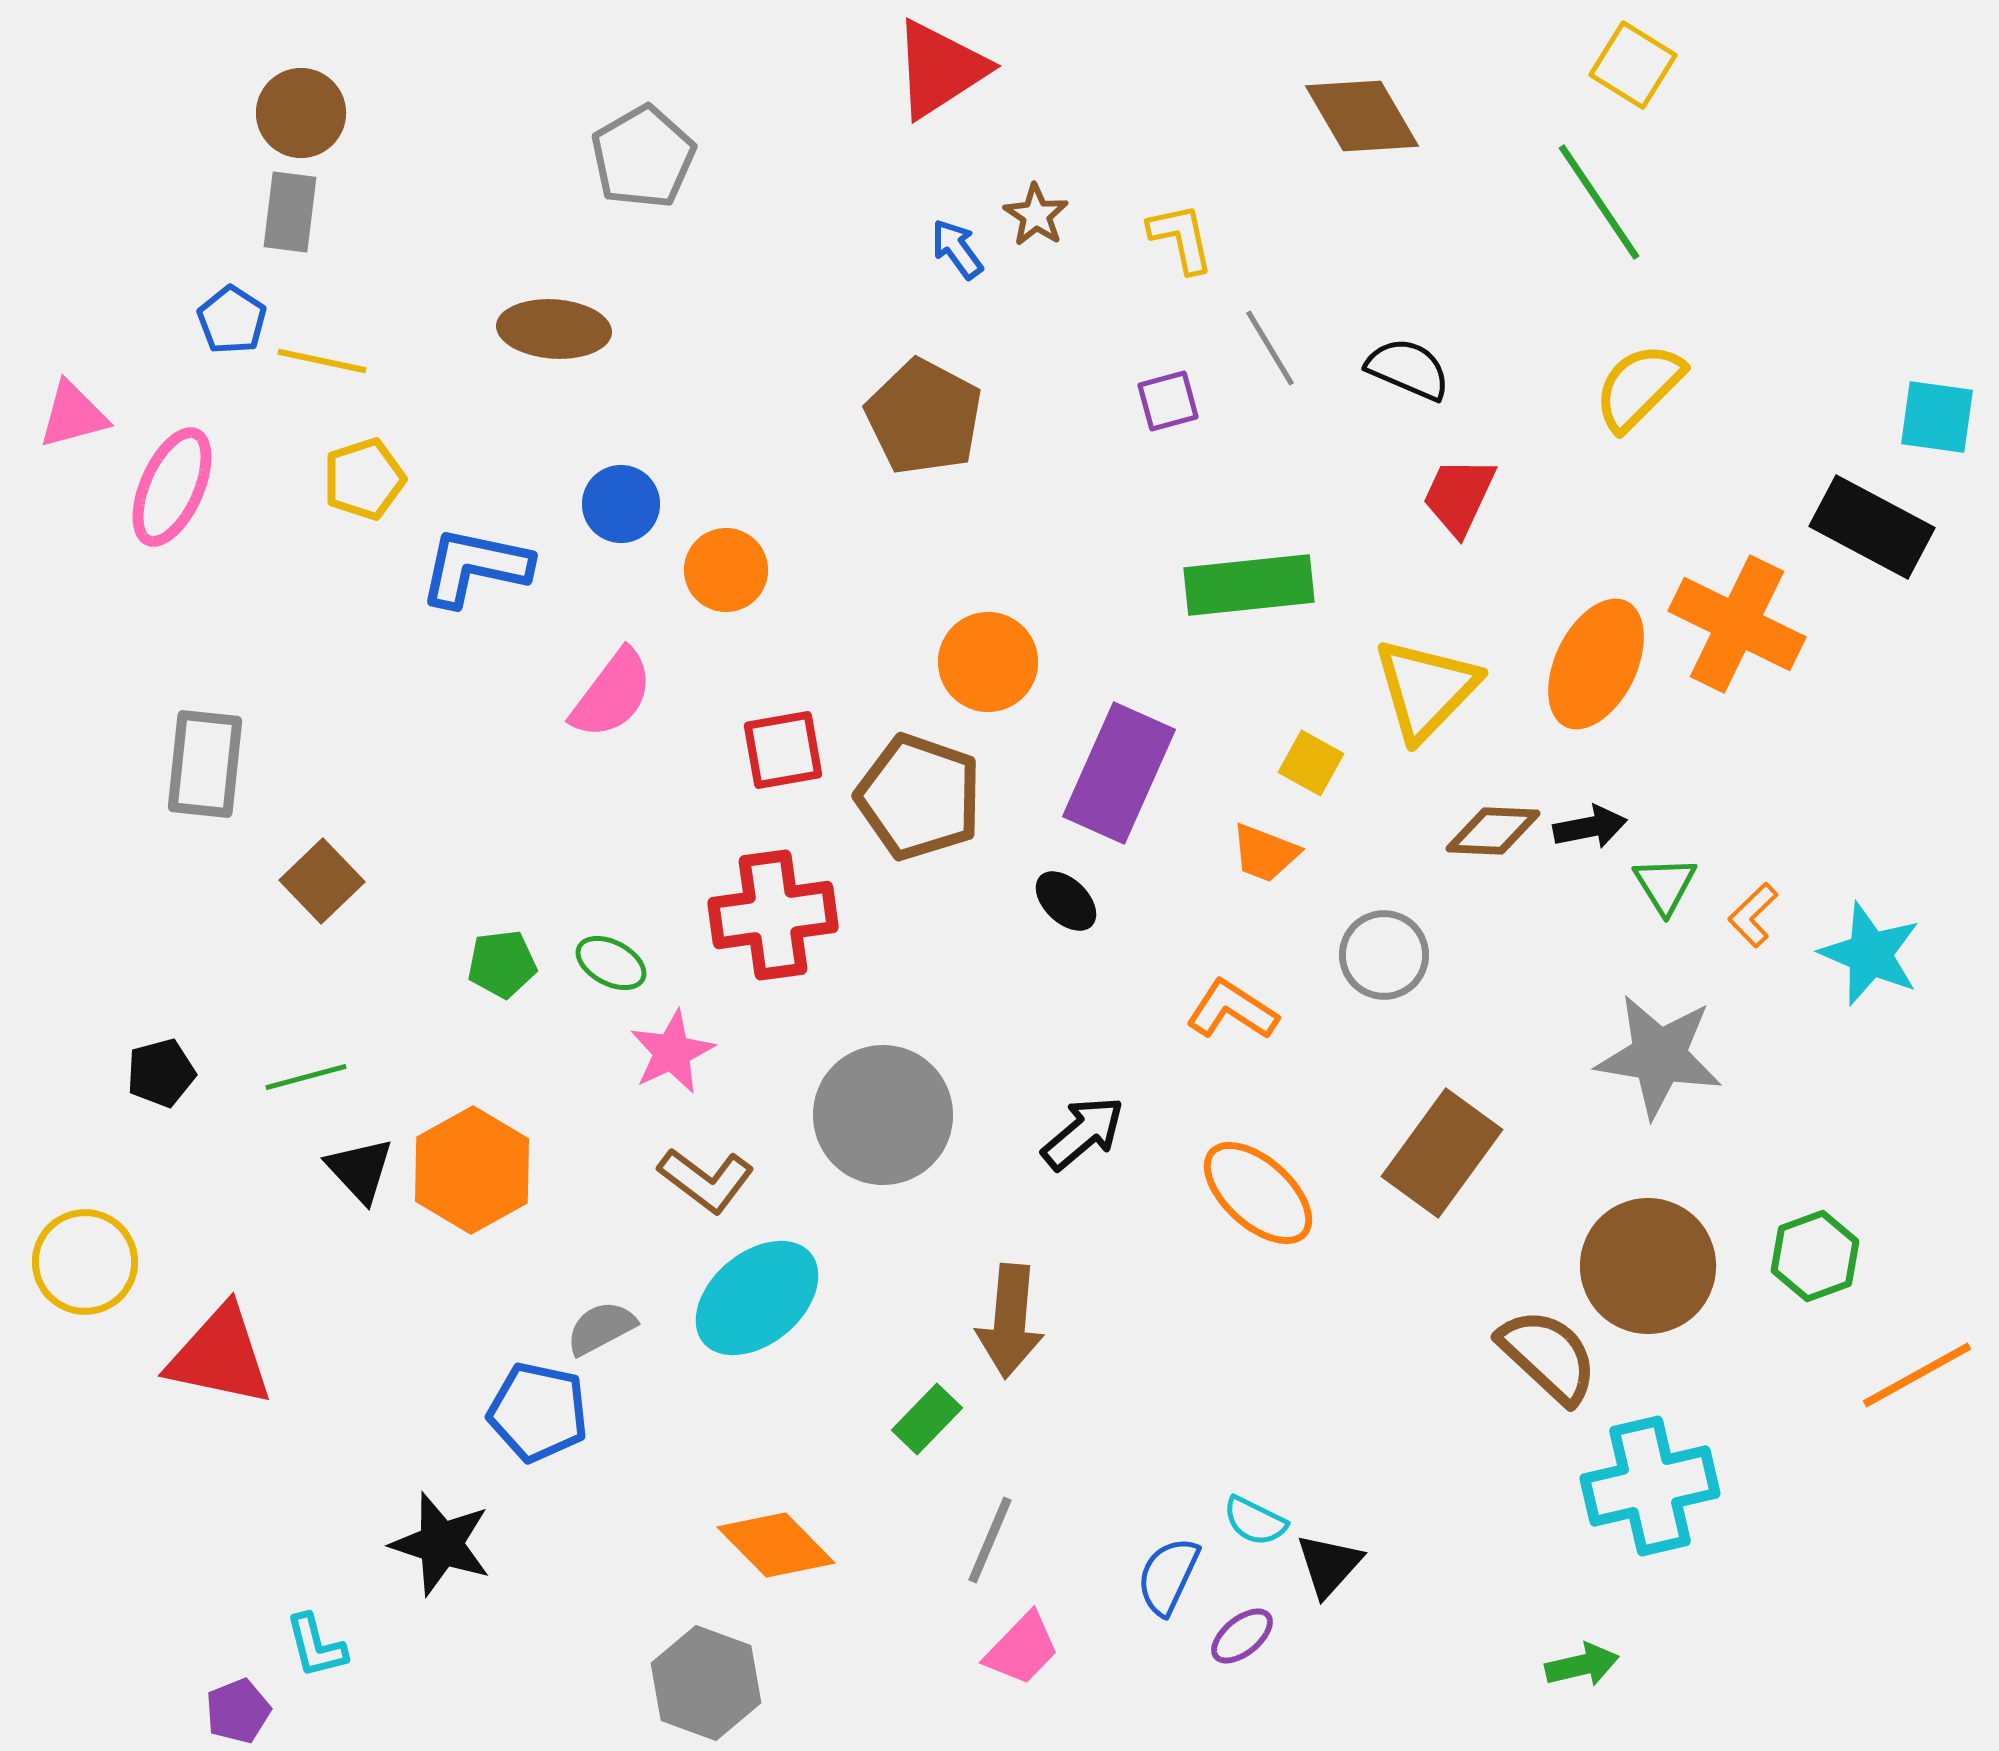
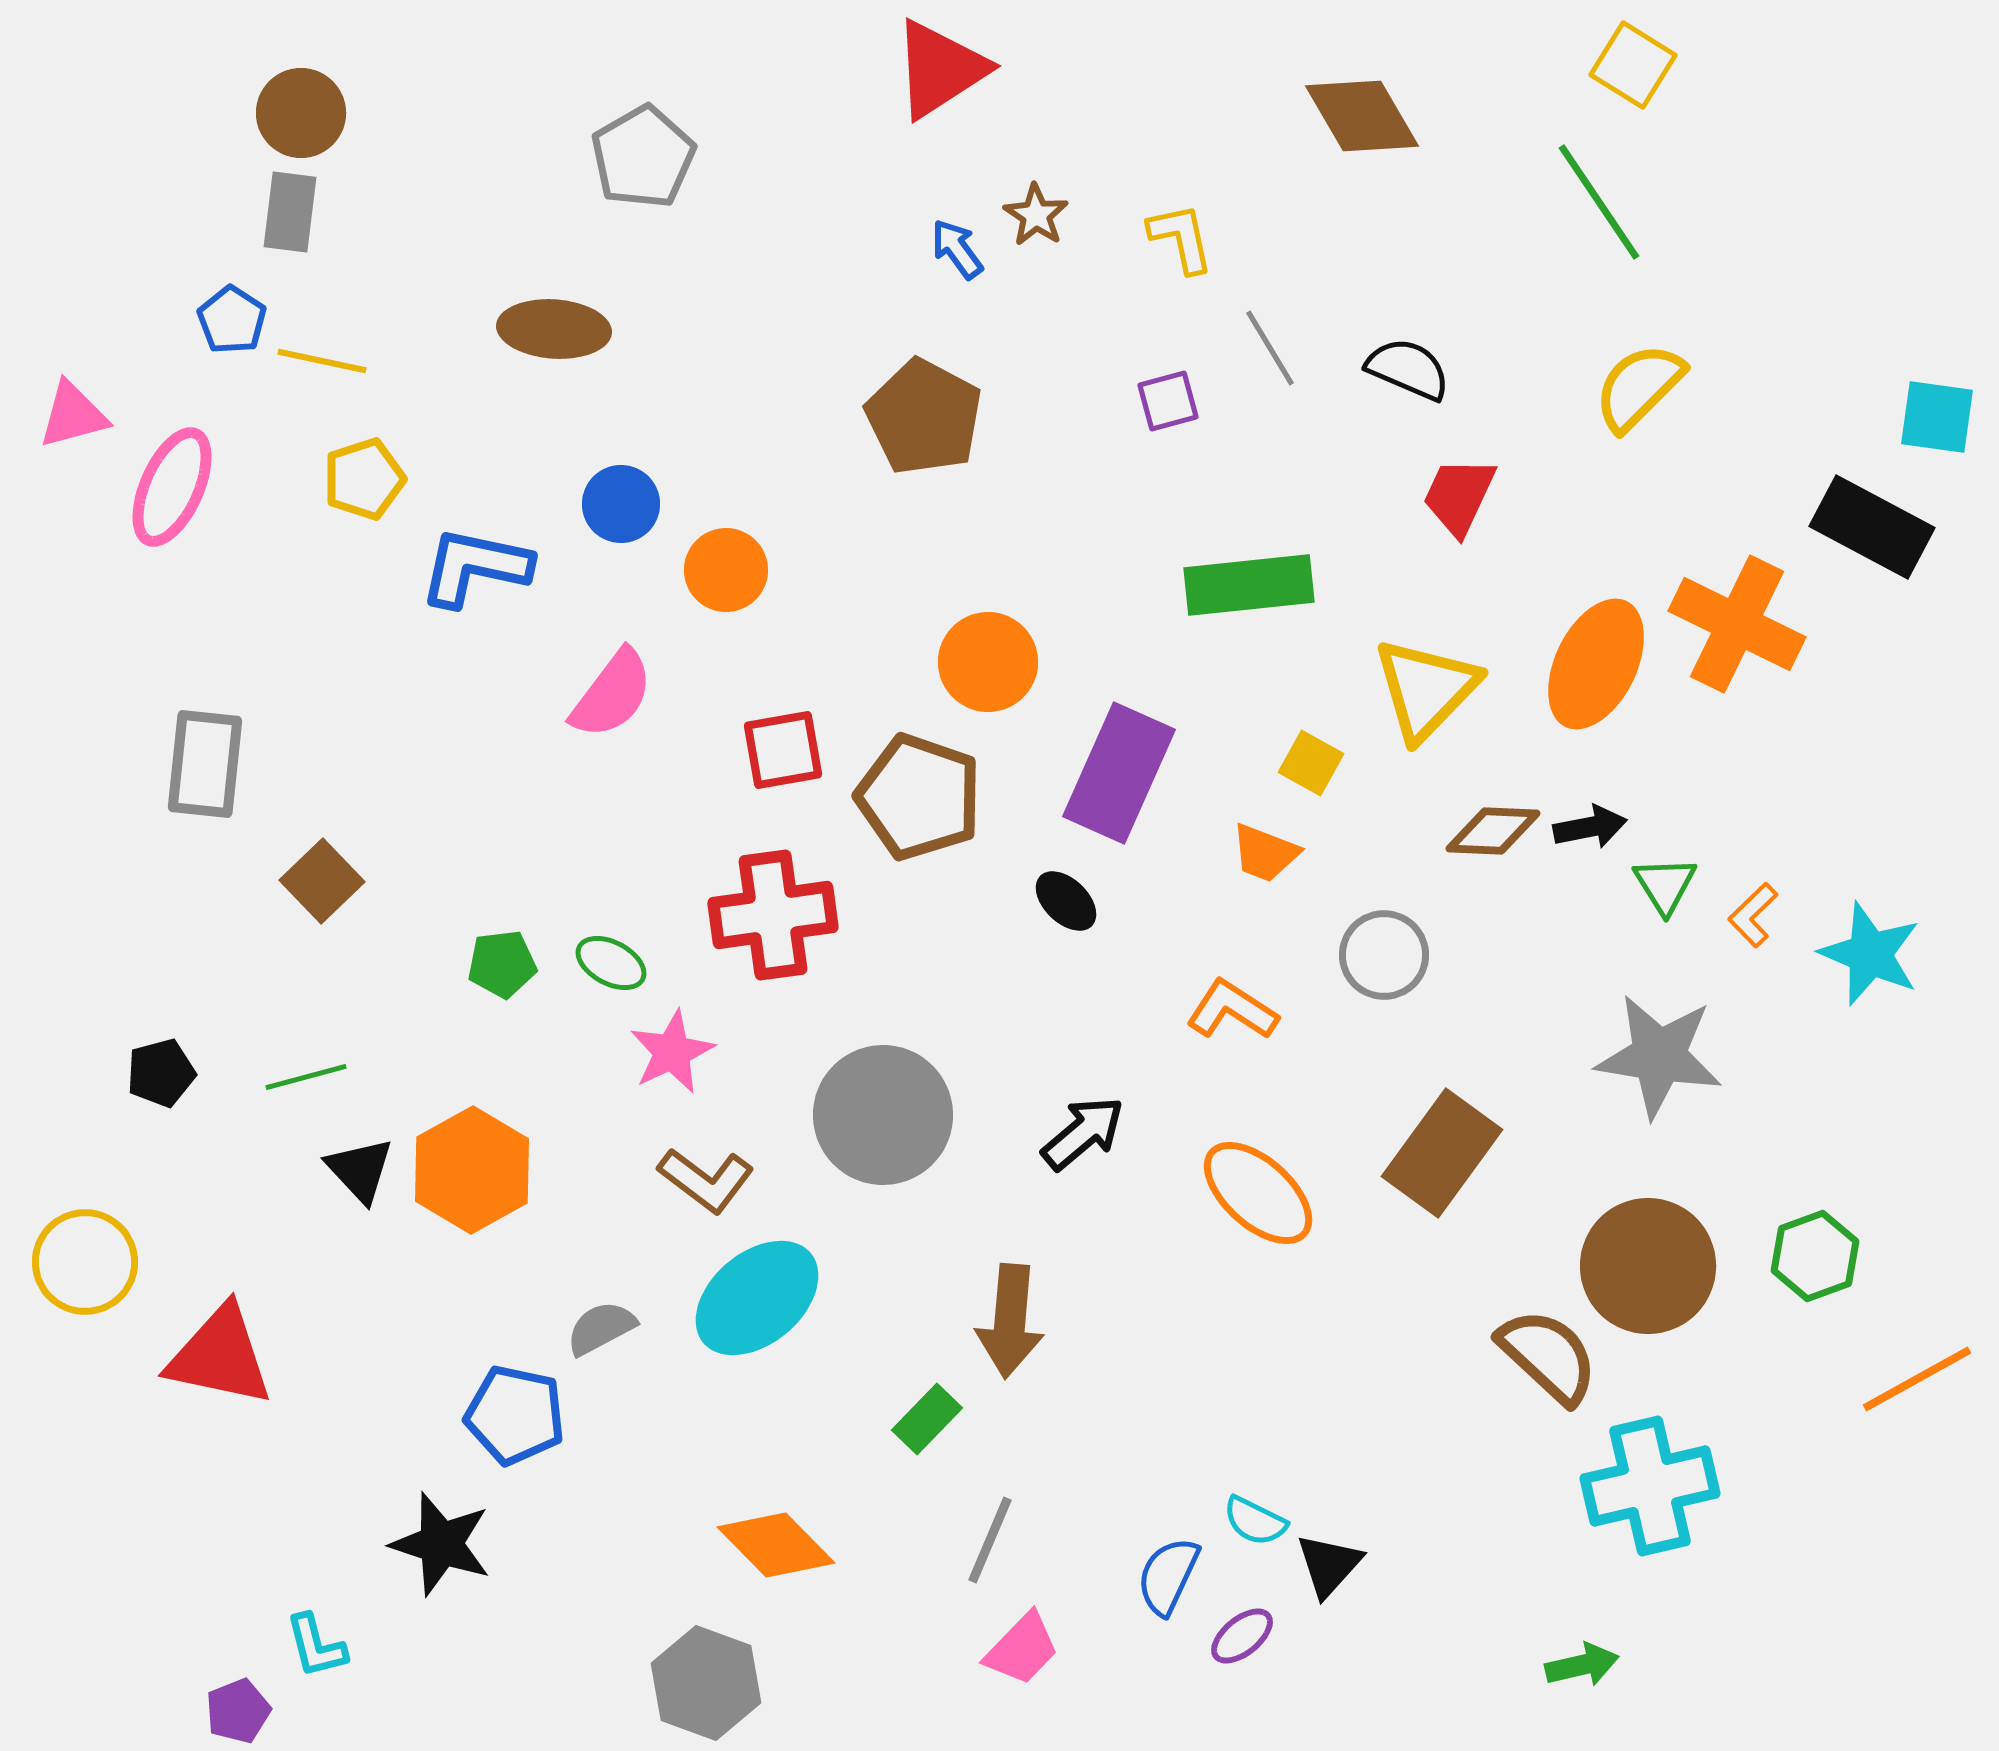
orange line at (1917, 1375): moved 4 px down
blue pentagon at (538, 1412): moved 23 px left, 3 px down
